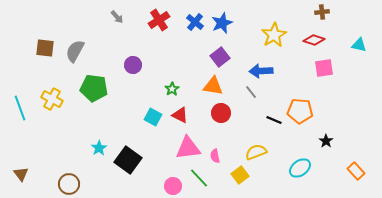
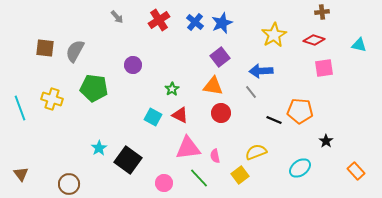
yellow cross: rotated 10 degrees counterclockwise
pink circle: moved 9 px left, 3 px up
